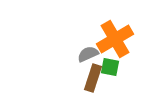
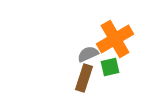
green square: rotated 24 degrees counterclockwise
brown rectangle: moved 9 px left
